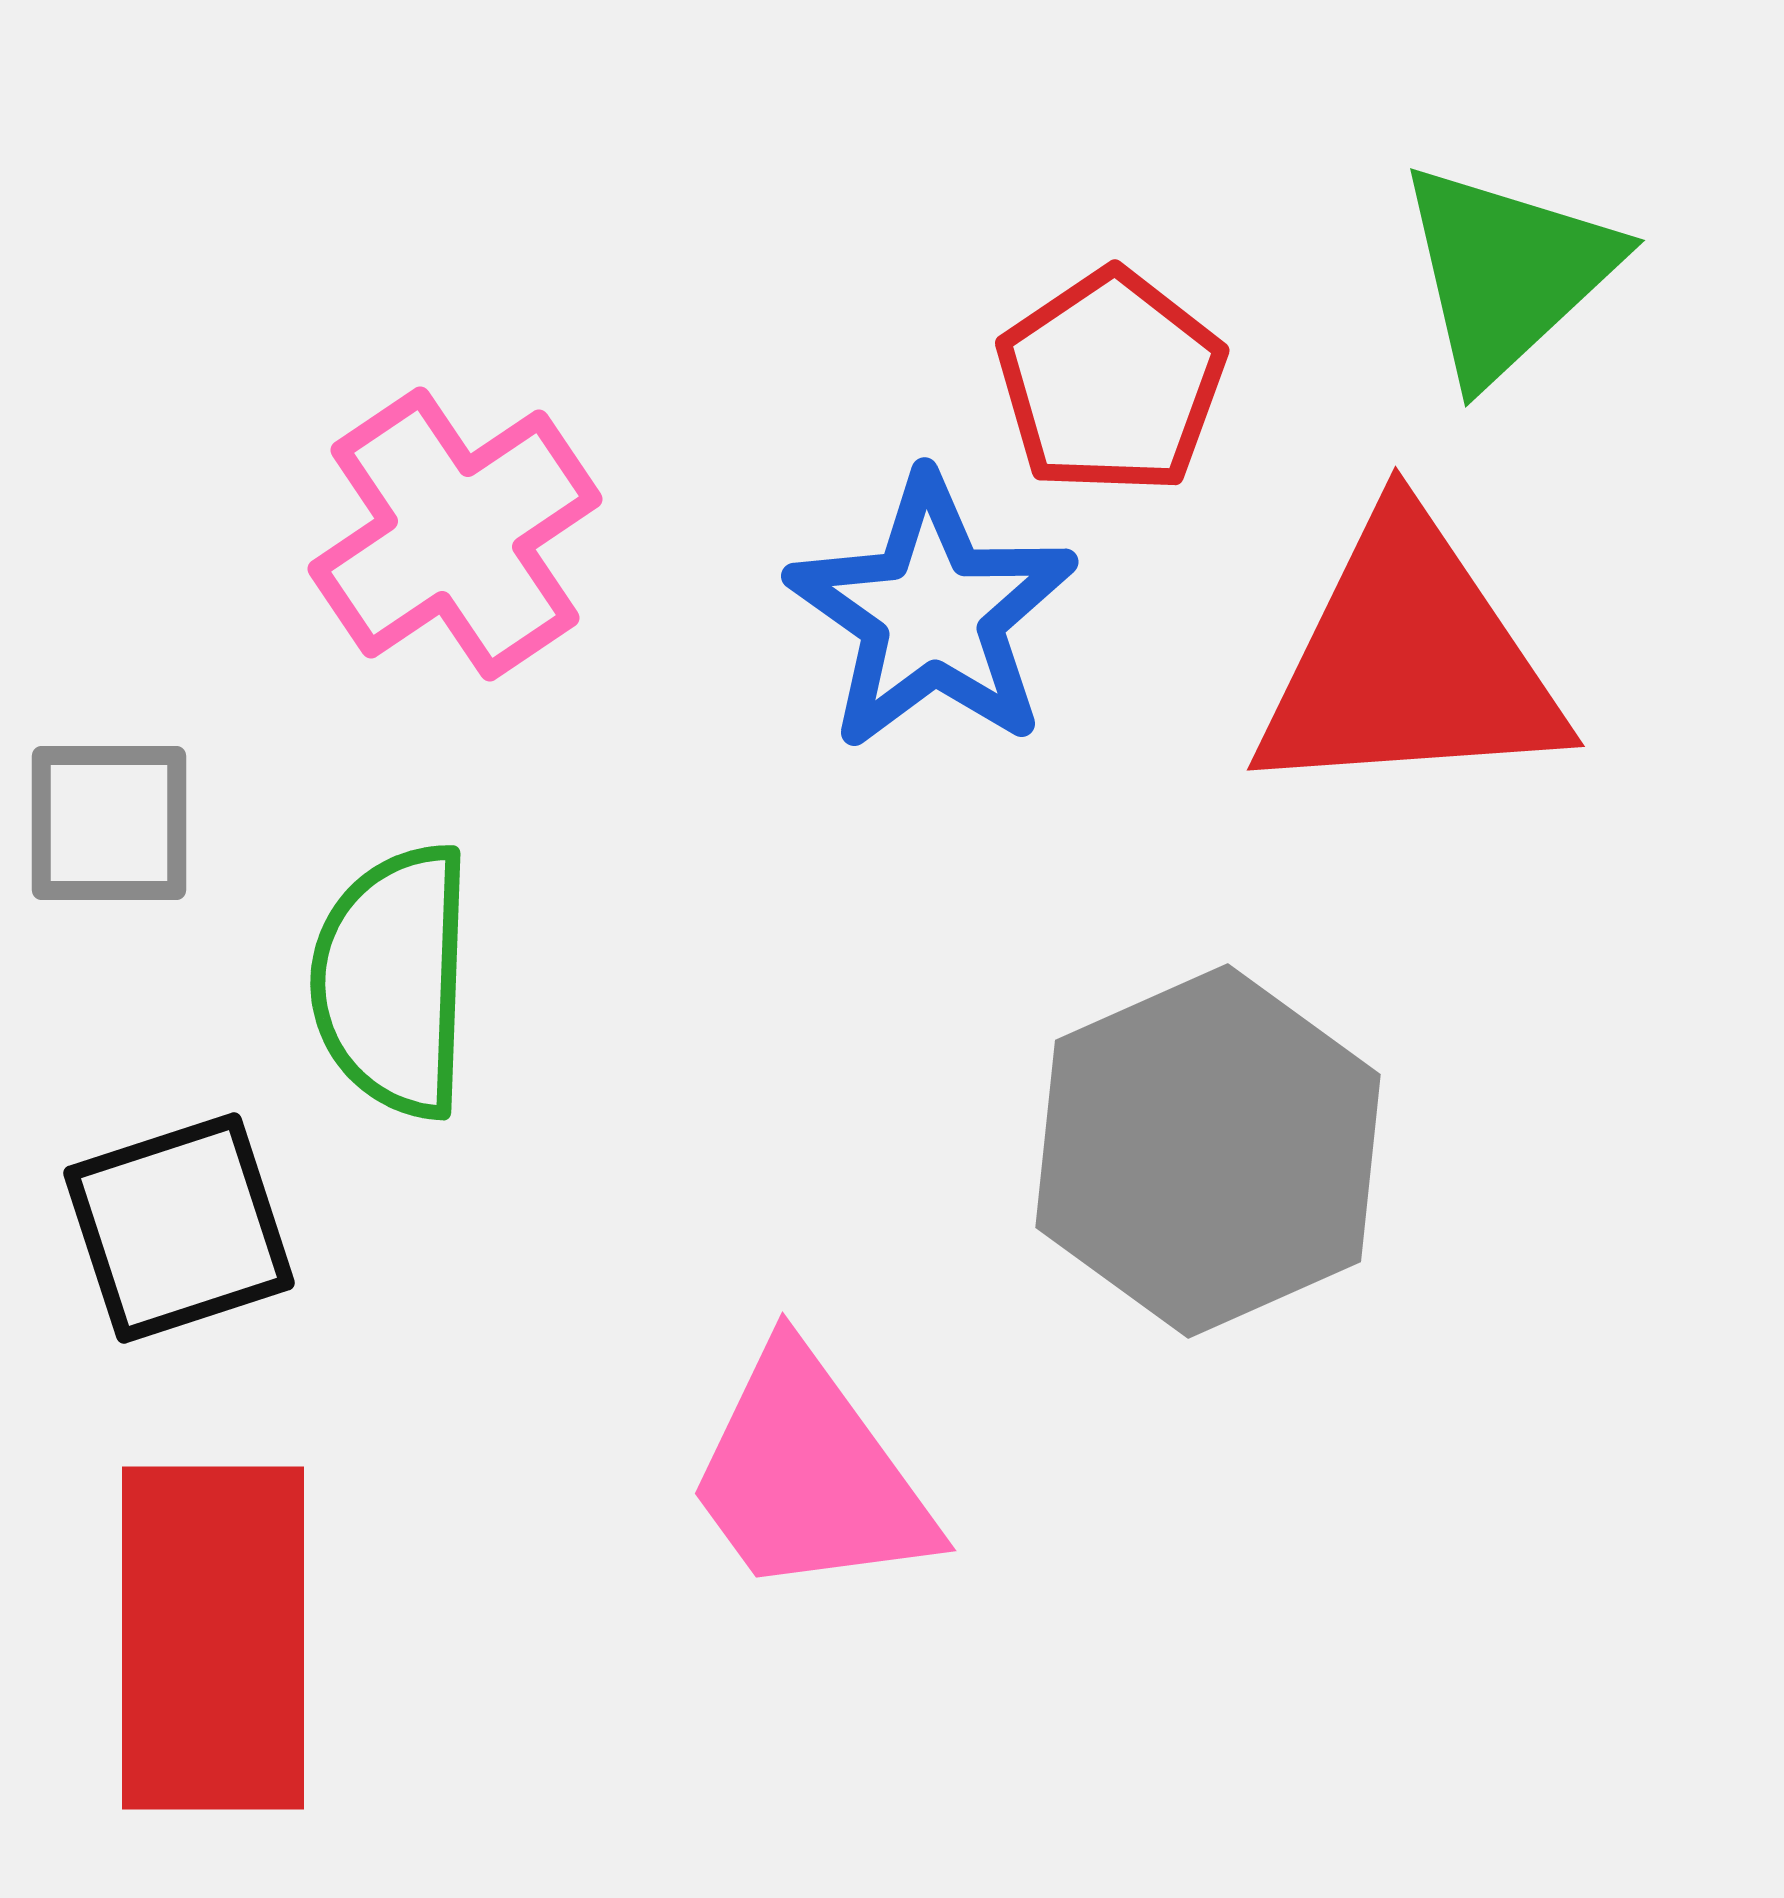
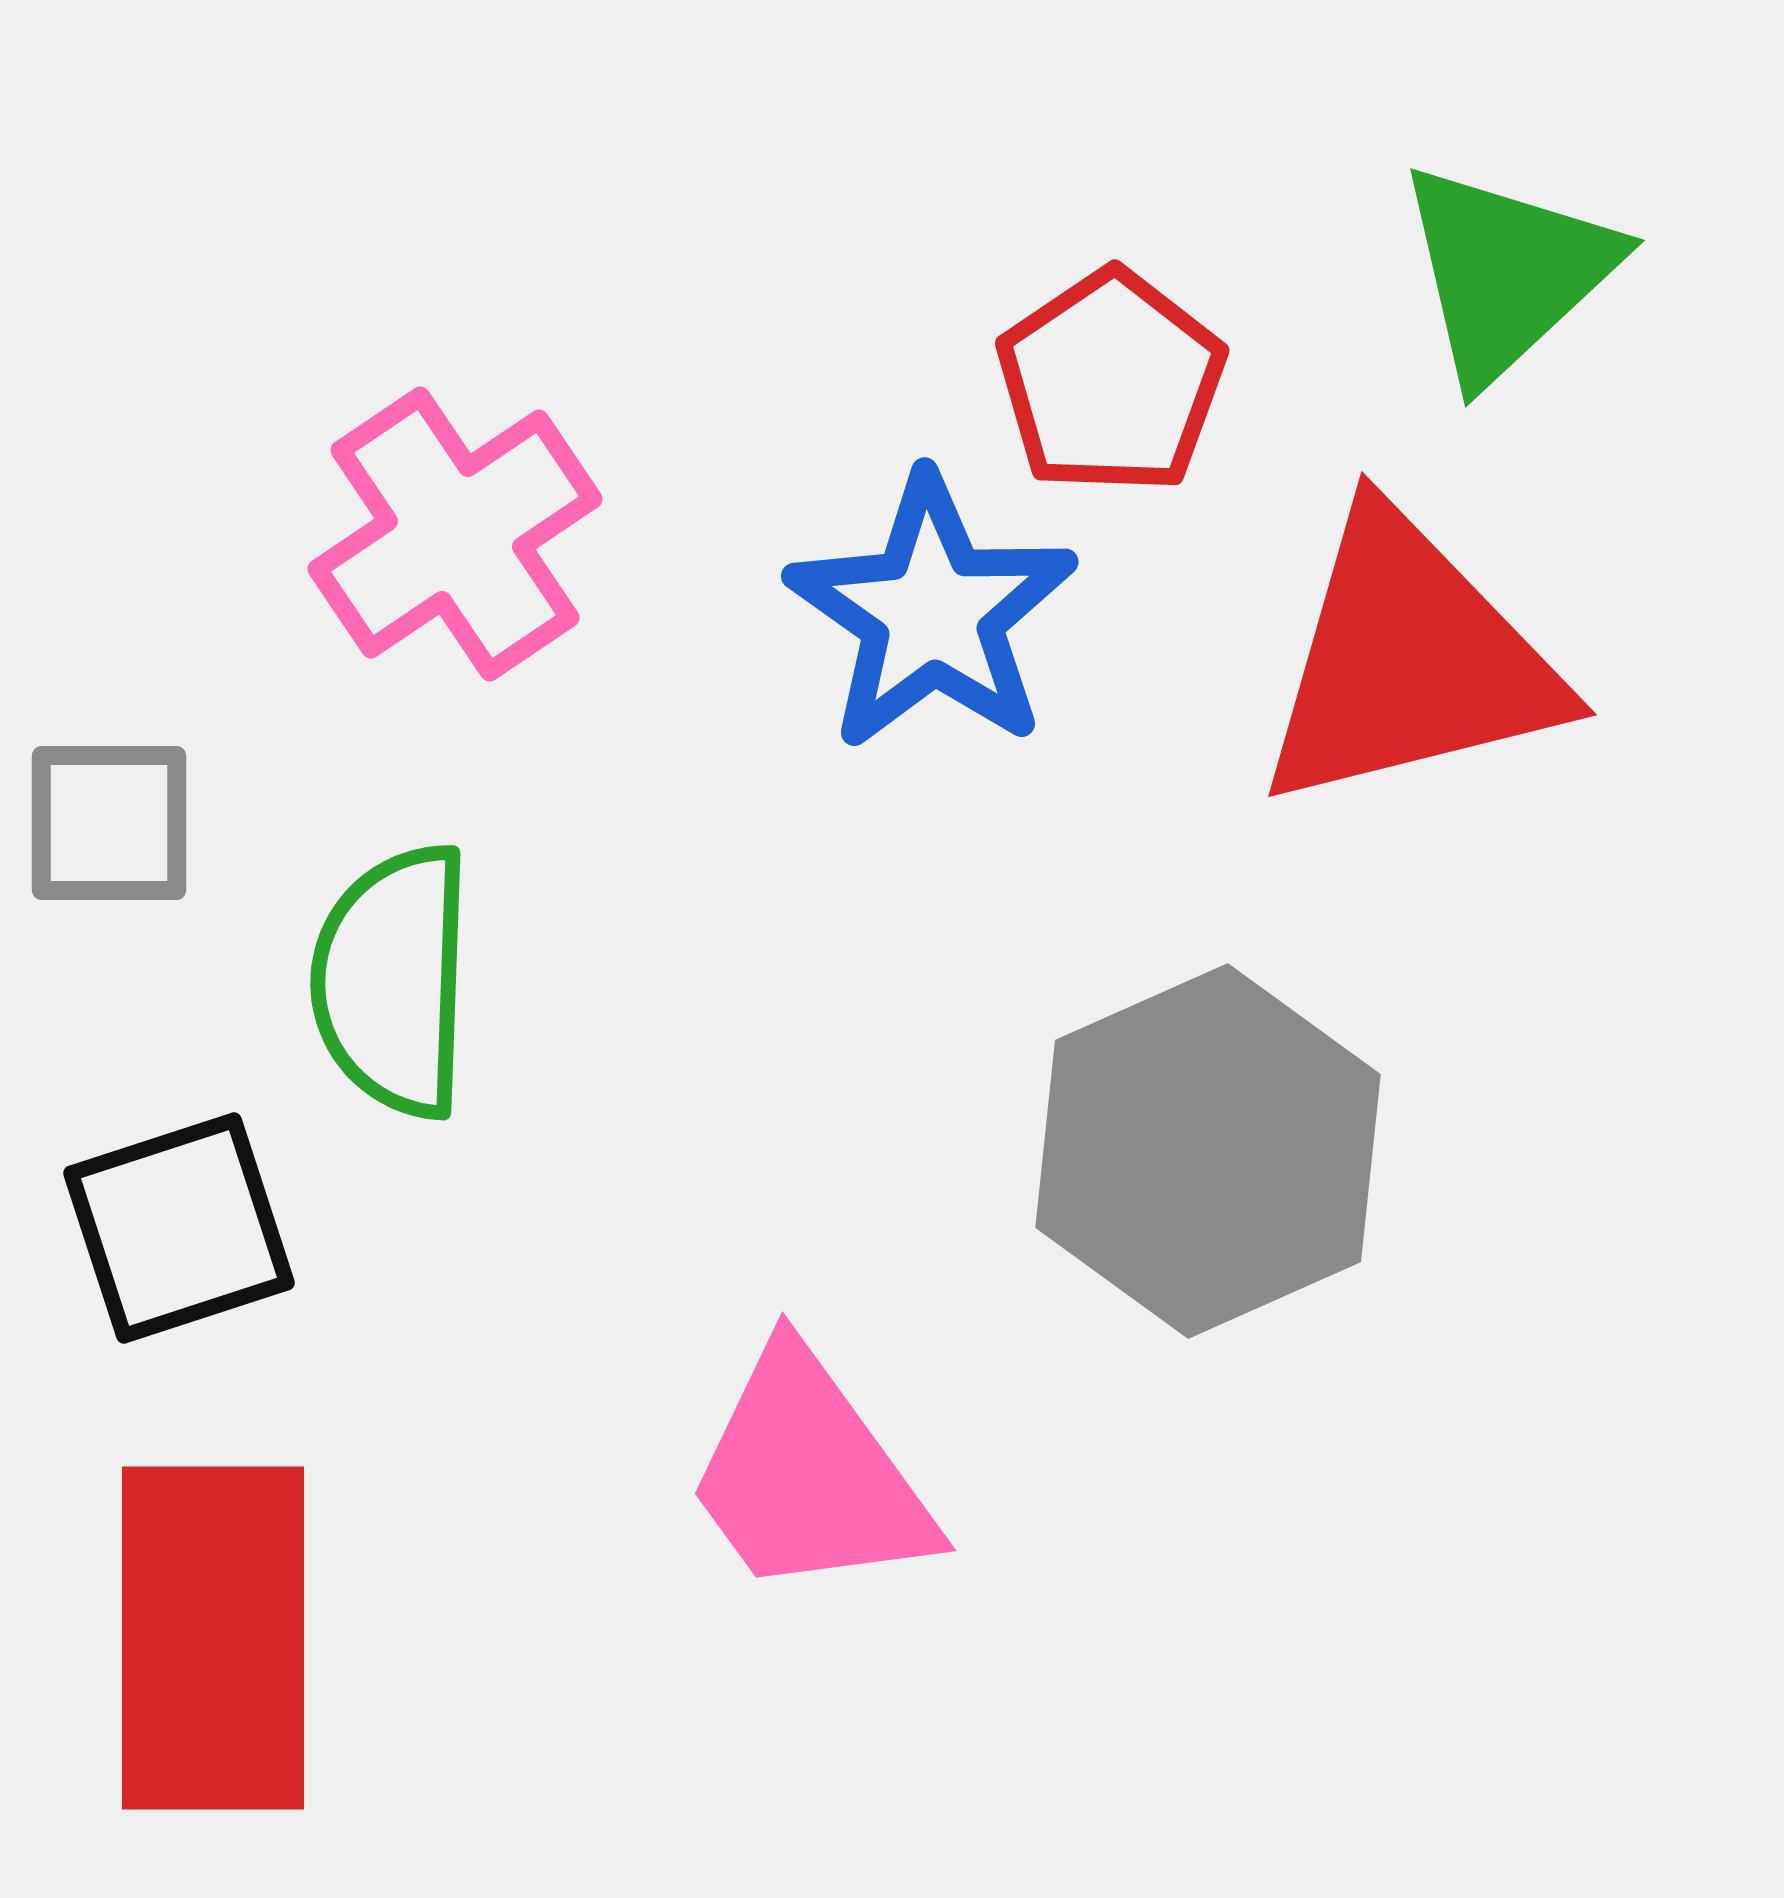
red triangle: rotated 10 degrees counterclockwise
